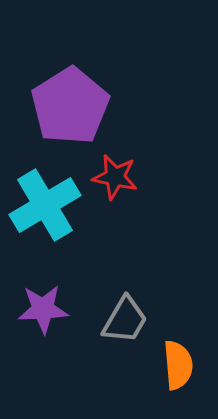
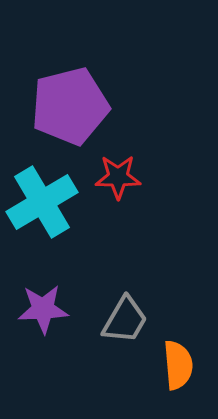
purple pentagon: rotated 18 degrees clockwise
red star: moved 3 px right; rotated 12 degrees counterclockwise
cyan cross: moved 3 px left, 3 px up
